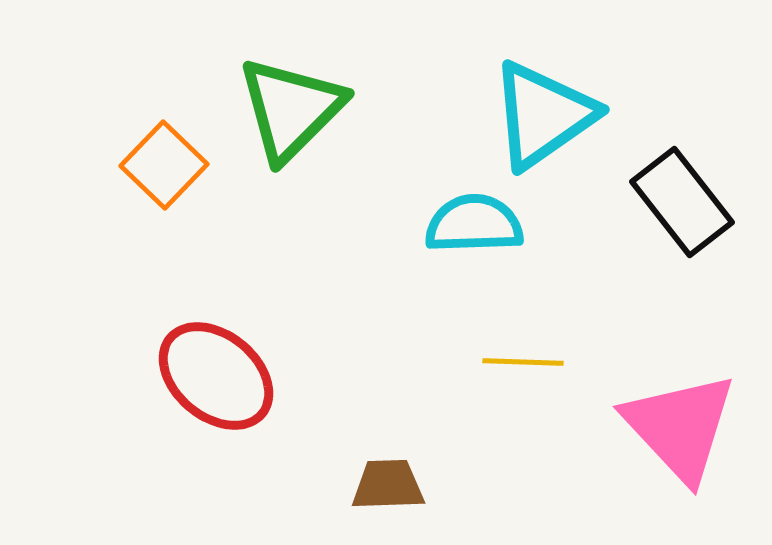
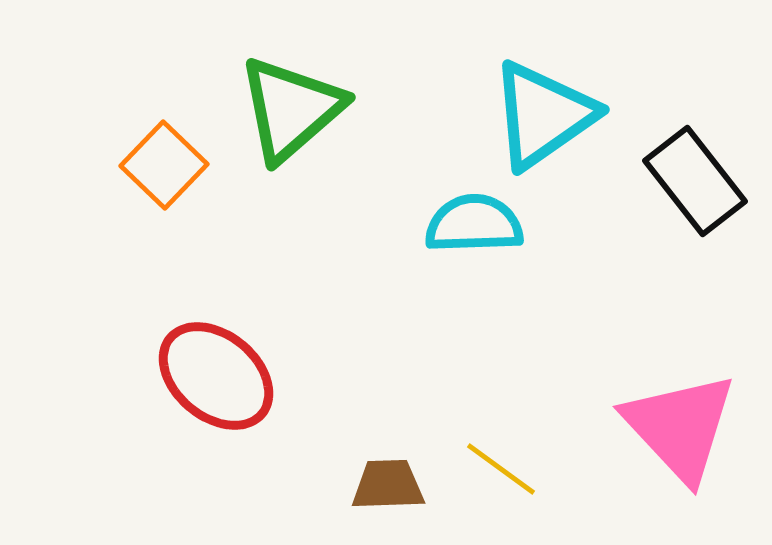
green triangle: rotated 4 degrees clockwise
black rectangle: moved 13 px right, 21 px up
yellow line: moved 22 px left, 107 px down; rotated 34 degrees clockwise
